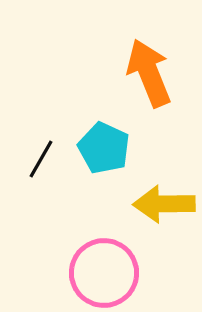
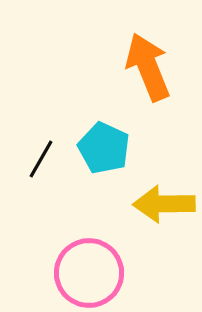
orange arrow: moved 1 px left, 6 px up
pink circle: moved 15 px left
